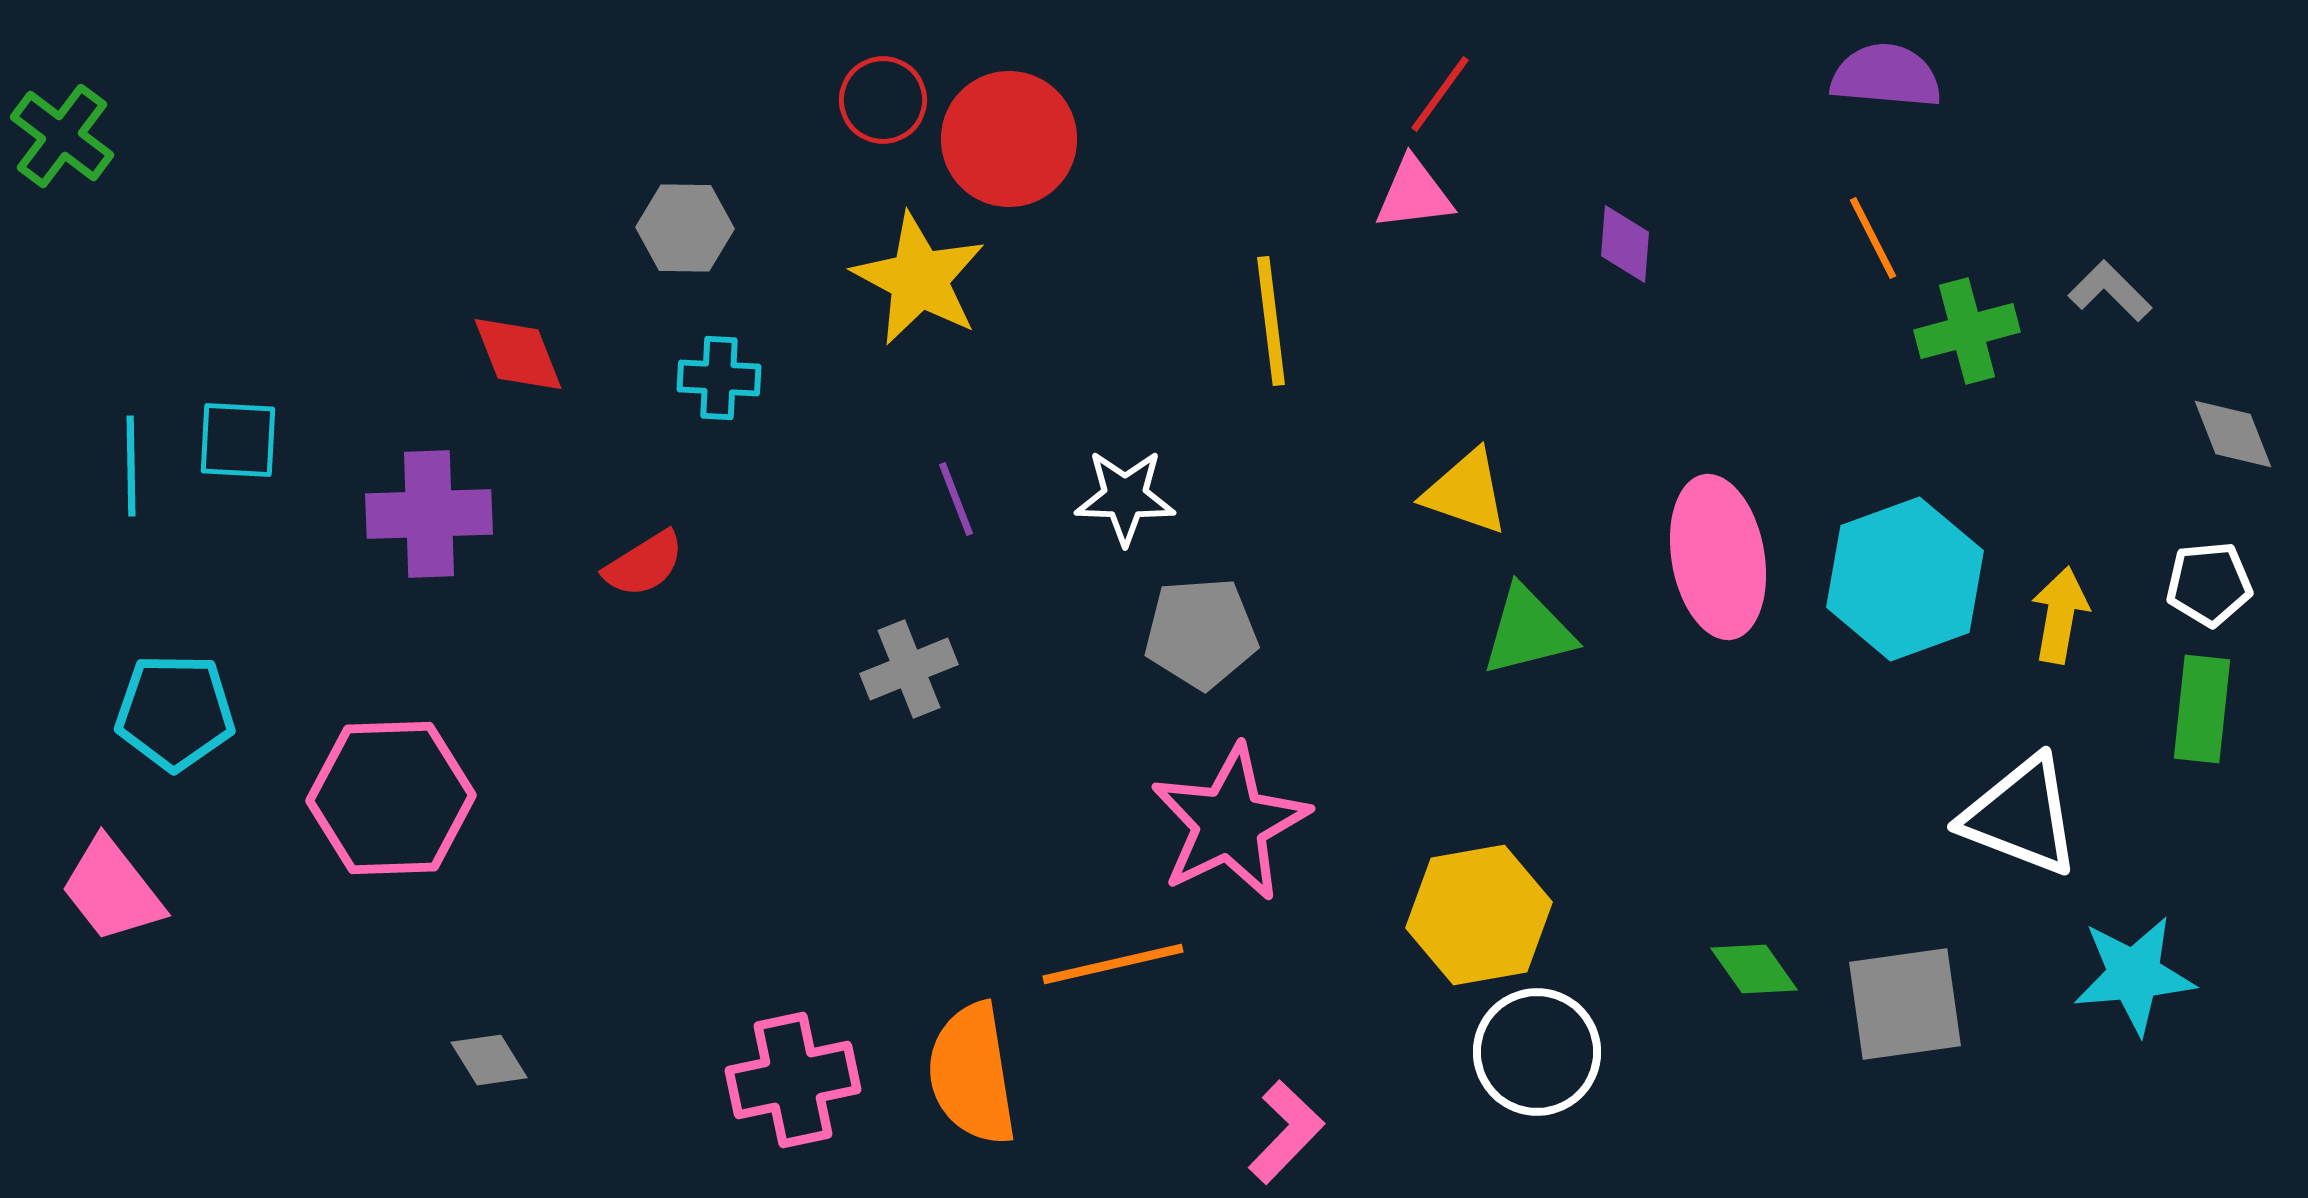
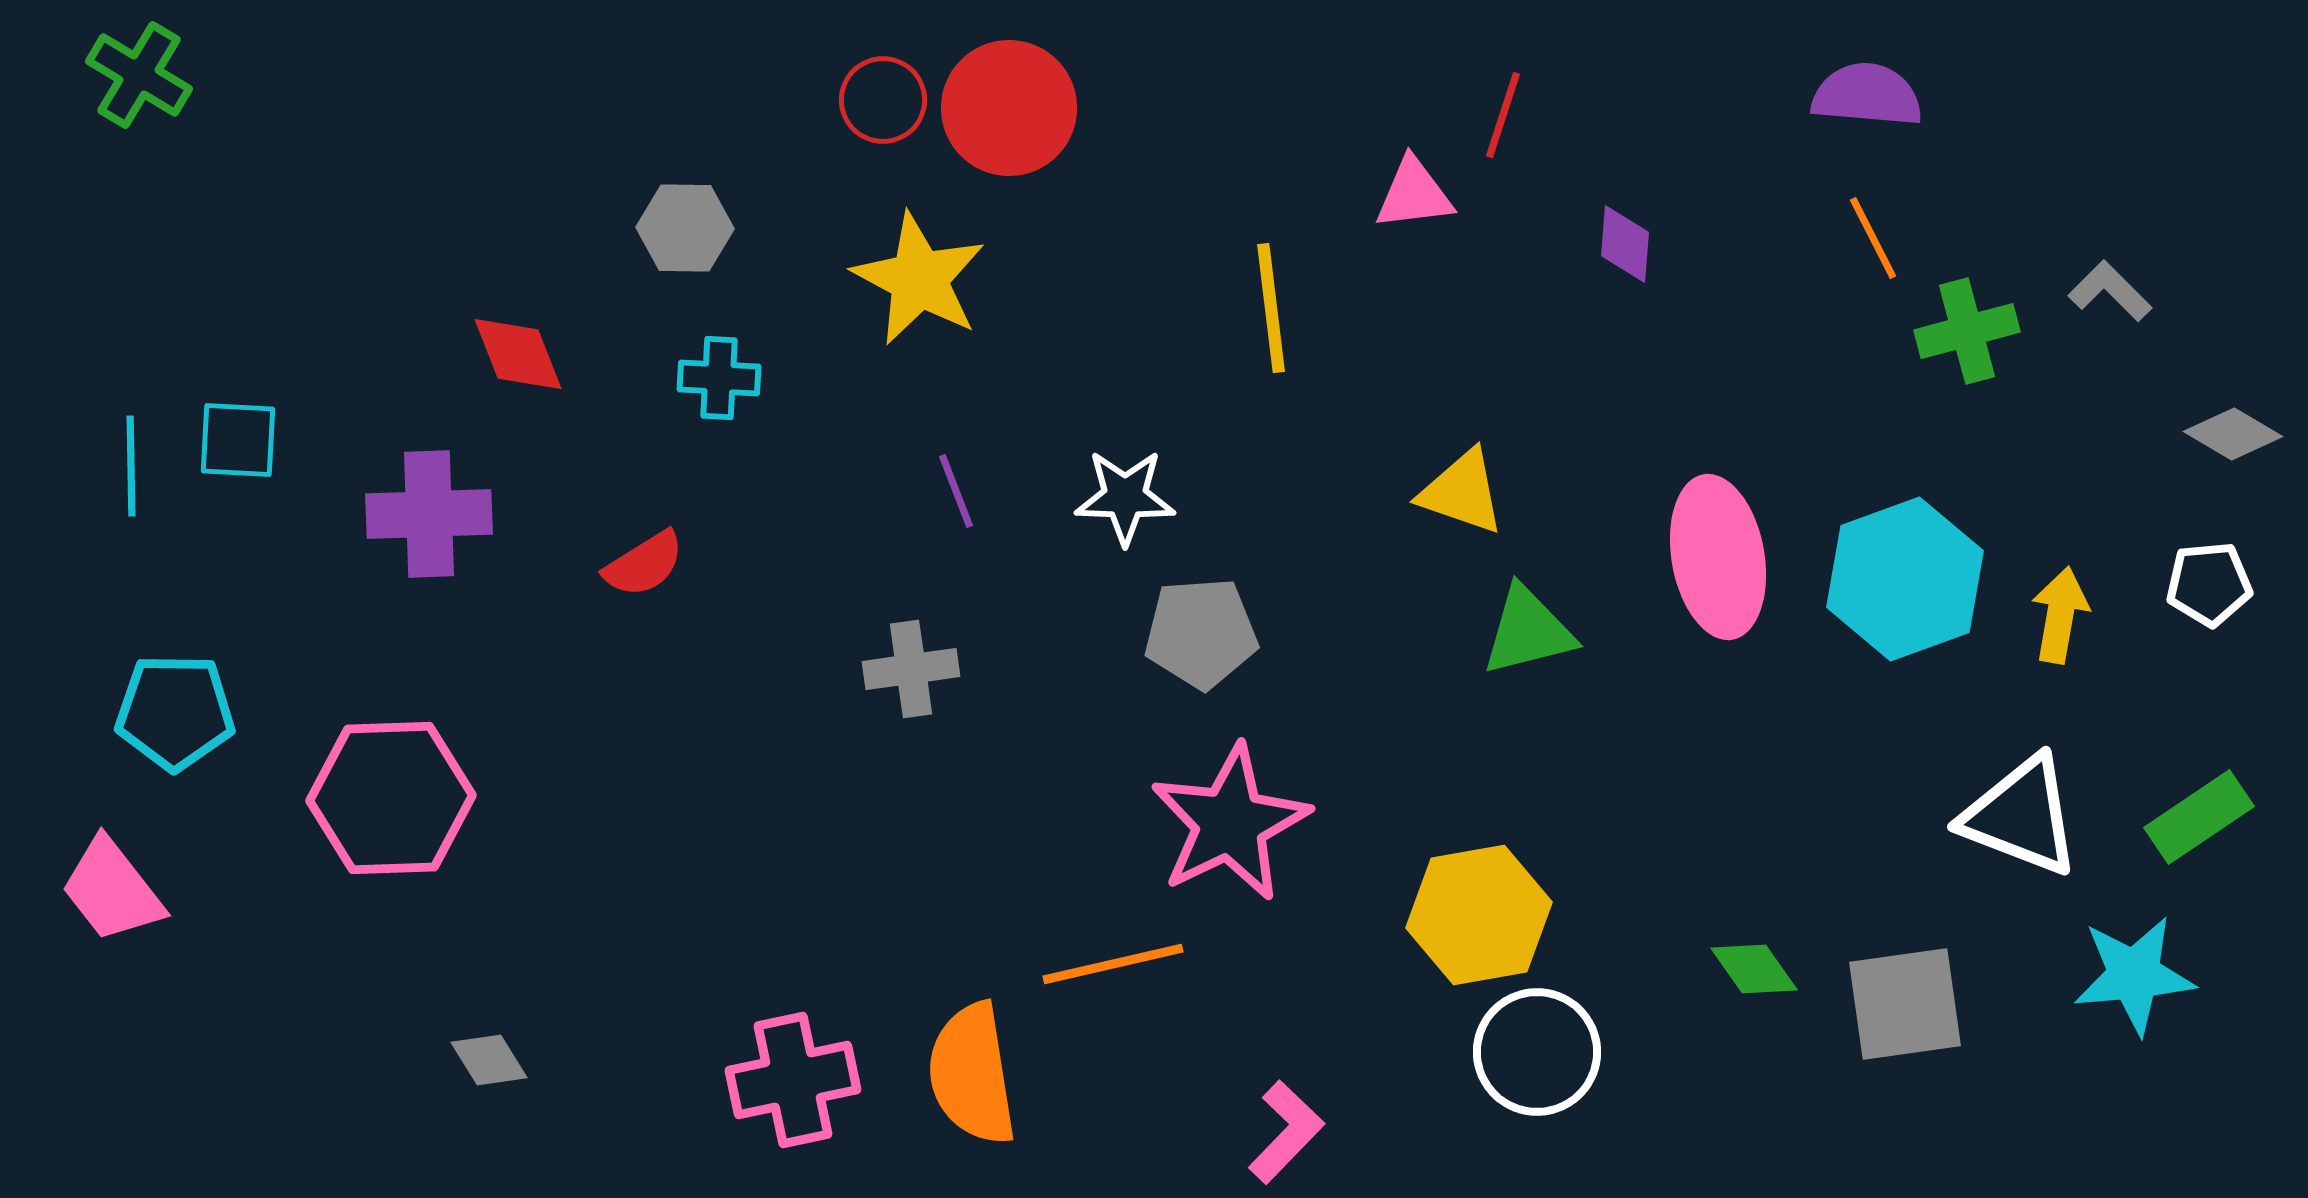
purple semicircle at (1886, 76): moved 19 px left, 19 px down
red line at (1440, 94): moved 63 px right, 21 px down; rotated 18 degrees counterclockwise
green cross at (62, 136): moved 77 px right, 61 px up; rotated 6 degrees counterclockwise
red circle at (1009, 139): moved 31 px up
yellow line at (1271, 321): moved 13 px up
gray diamond at (2233, 434): rotated 38 degrees counterclockwise
yellow triangle at (1466, 492): moved 4 px left
purple line at (956, 499): moved 8 px up
gray cross at (909, 669): moved 2 px right; rotated 14 degrees clockwise
green rectangle at (2202, 709): moved 3 px left, 108 px down; rotated 50 degrees clockwise
